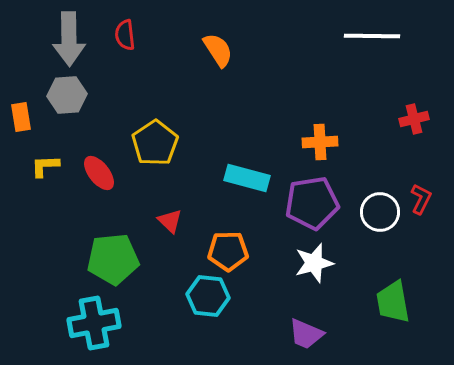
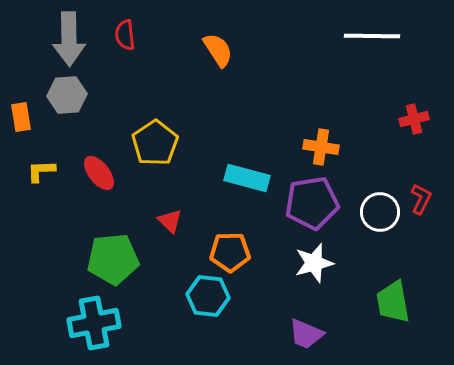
orange cross: moved 1 px right, 5 px down; rotated 12 degrees clockwise
yellow L-shape: moved 4 px left, 5 px down
orange pentagon: moved 2 px right, 1 px down
